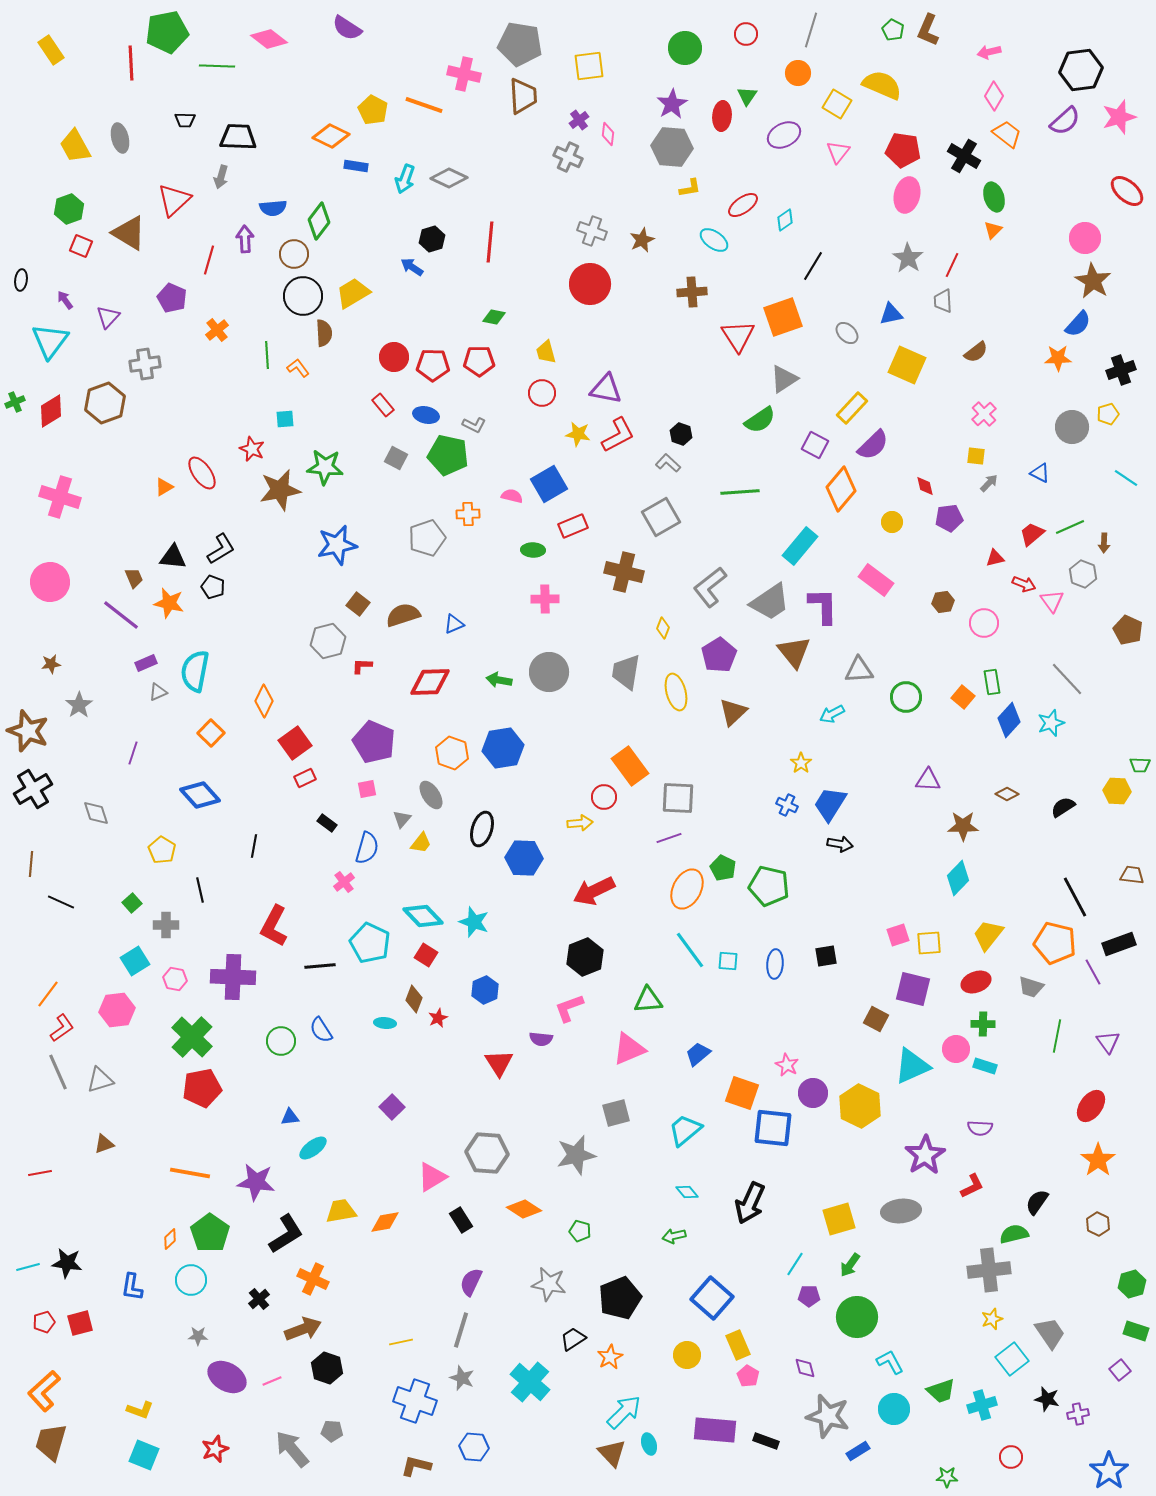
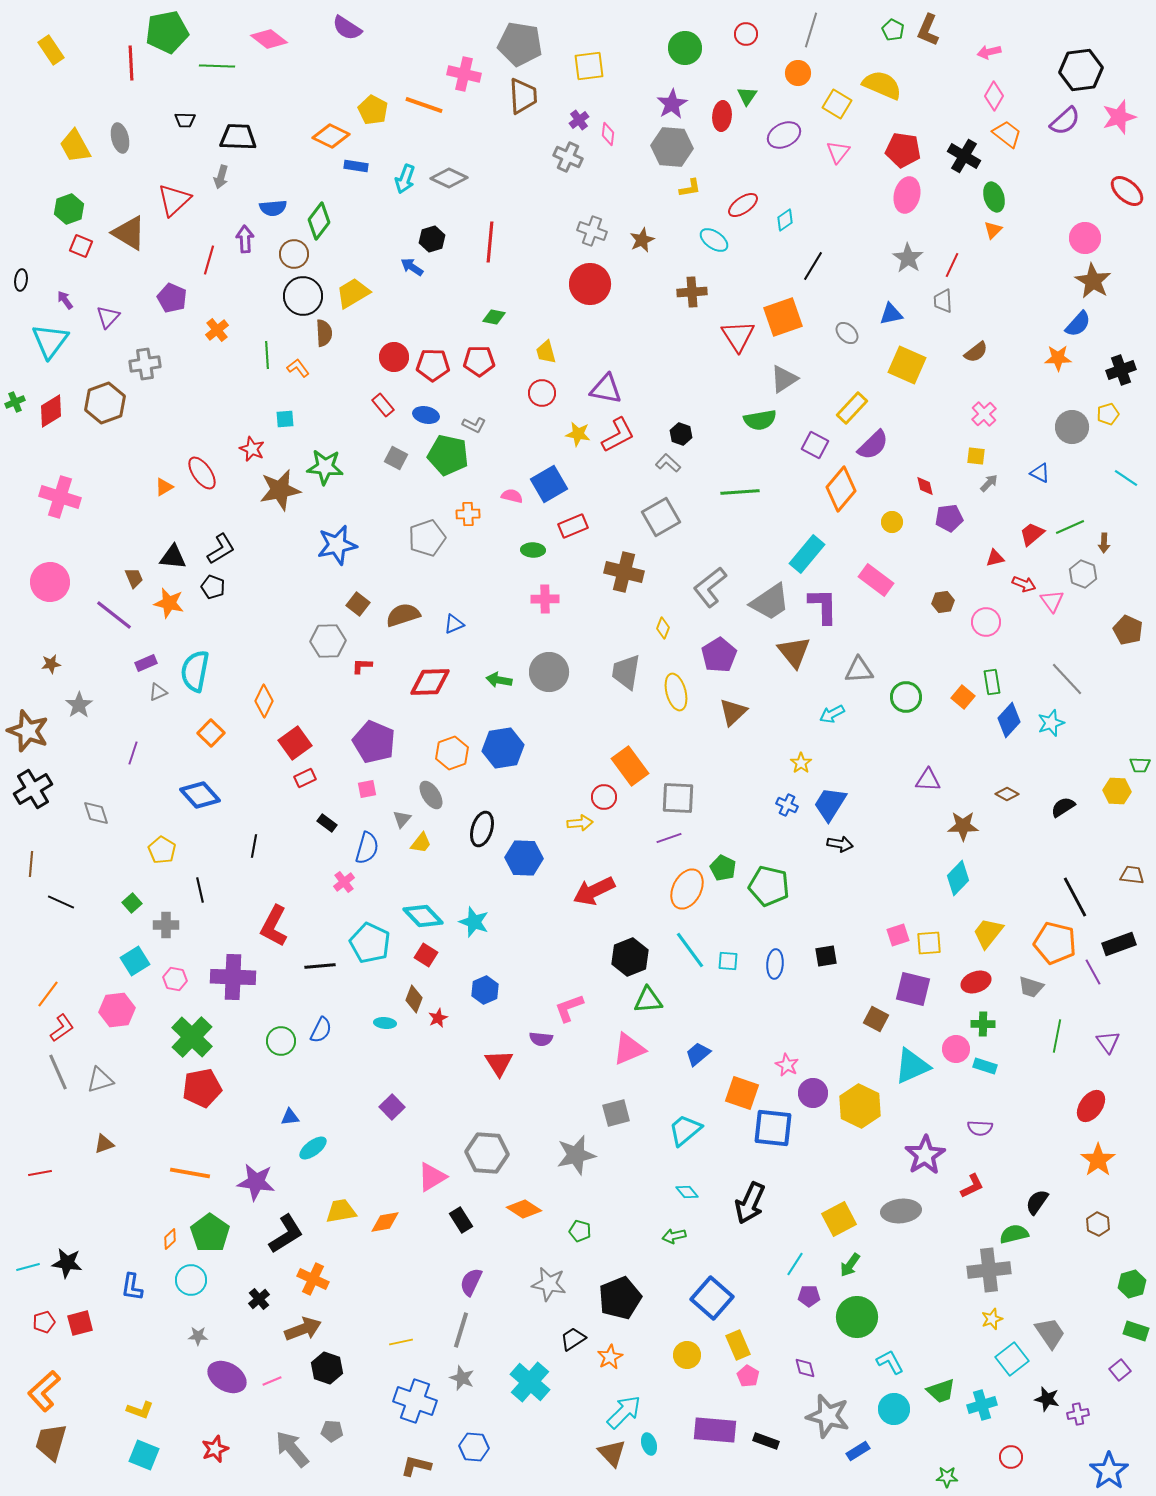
green semicircle at (760, 420): rotated 24 degrees clockwise
cyan rectangle at (800, 546): moved 7 px right, 8 px down
purple line at (121, 615): moved 7 px left
pink circle at (984, 623): moved 2 px right, 1 px up
gray hexagon at (328, 641): rotated 12 degrees clockwise
orange hexagon at (452, 753): rotated 20 degrees clockwise
yellow trapezoid at (988, 935): moved 2 px up
black hexagon at (585, 957): moved 45 px right
blue semicircle at (321, 1030): rotated 120 degrees counterclockwise
yellow square at (839, 1219): rotated 12 degrees counterclockwise
